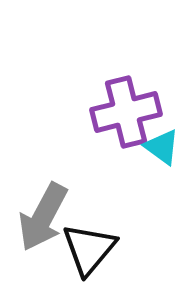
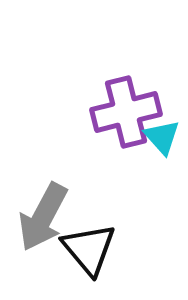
cyan triangle: moved 10 px up; rotated 12 degrees clockwise
black triangle: rotated 20 degrees counterclockwise
